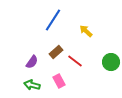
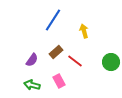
yellow arrow: moved 2 px left; rotated 32 degrees clockwise
purple semicircle: moved 2 px up
